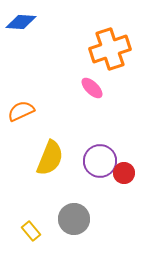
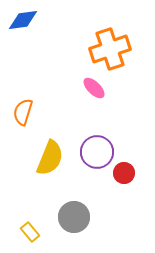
blue diamond: moved 2 px right, 2 px up; rotated 12 degrees counterclockwise
pink ellipse: moved 2 px right
orange semicircle: moved 2 px right, 1 px down; rotated 48 degrees counterclockwise
purple circle: moved 3 px left, 9 px up
gray circle: moved 2 px up
yellow rectangle: moved 1 px left, 1 px down
